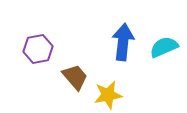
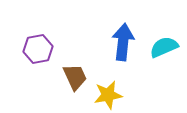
brown trapezoid: rotated 16 degrees clockwise
